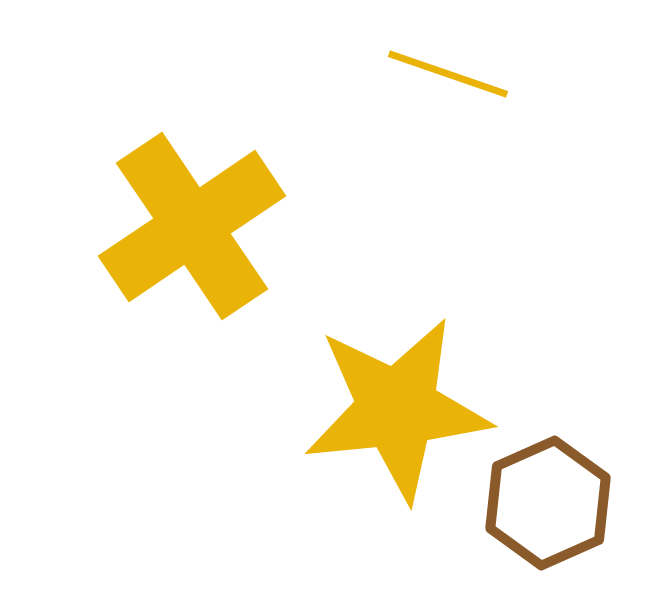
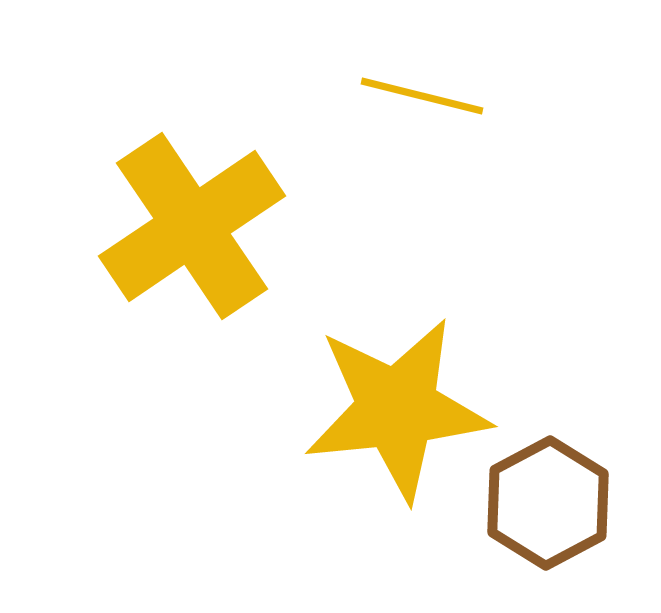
yellow line: moved 26 px left, 22 px down; rotated 5 degrees counterclockwise
brown hexagon: rotated 4 degrees counterclockwise
